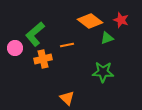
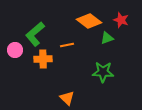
orange diamond: moved 1 px left
pink circle: moved 2 px down
orange cross: rotated 12 degrees clockwise
